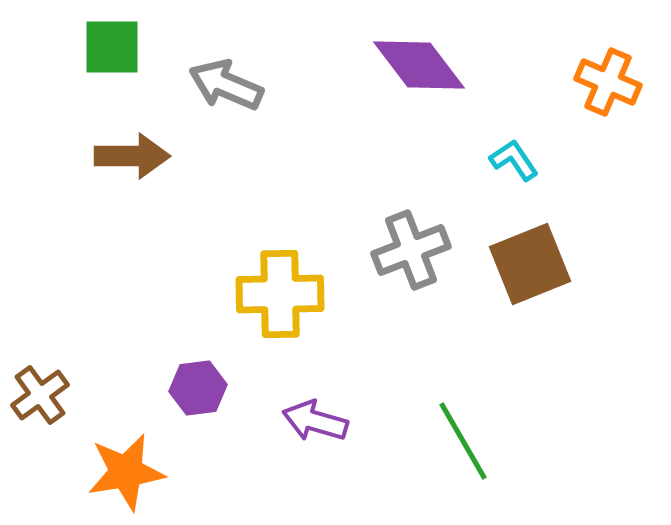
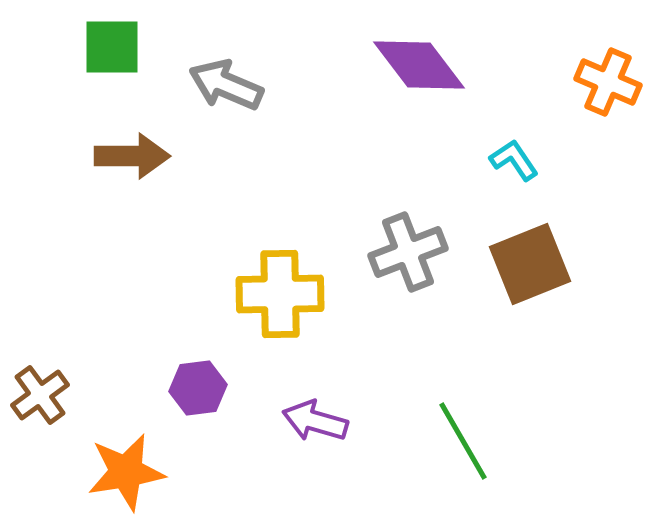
gray cross: moved 3 px left, 2 px down
